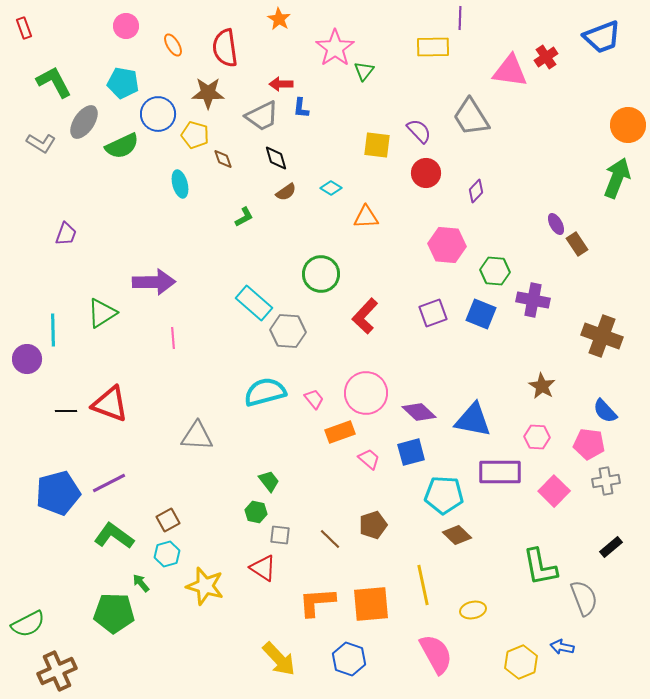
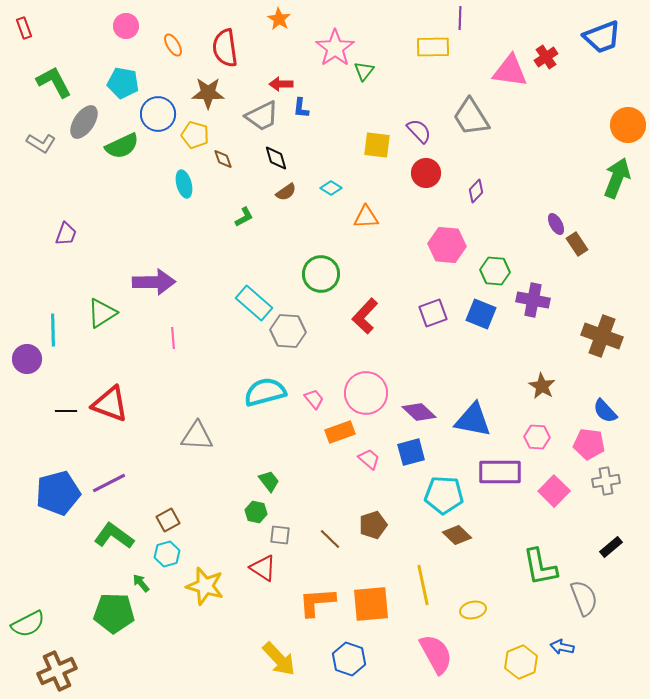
cyan ellipse at (180, 184): moved 4 px right
